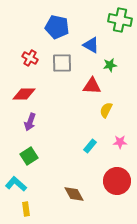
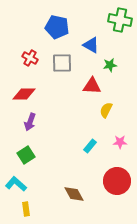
green square: moved 3 px left, 1 px up
